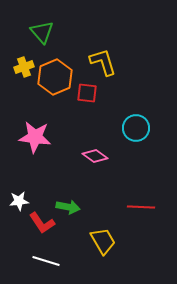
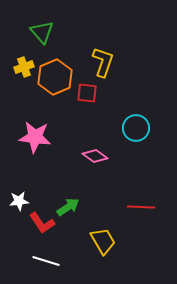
yellow L-shape: rotated 36 degrees clockwise
green arrow: rotated 45 degrees counterclockwise
